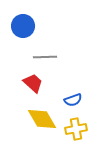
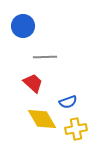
blue semicircle: moved 5 px left, 2 px down
